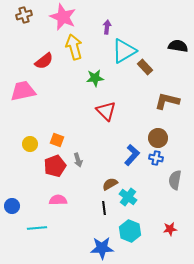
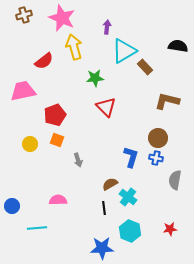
pink star: moved 1 px left, 1 px down
red triangle: moved 4 px up
blue L-shape: moved 1 px left, 2 px down; rotated 25 degrees counterclockwise
red pentagon: moved 51 px up
